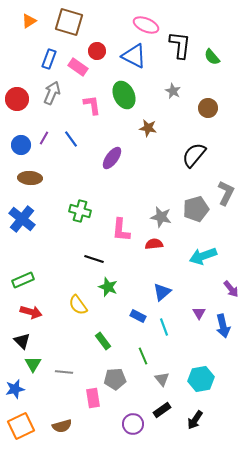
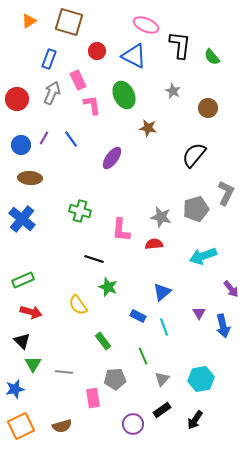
pink rectangle at (78, 67): moved 13 px down; rotated 30 degrees clockwise
gray triangle at (162, 379): rotated 21 degrees clockwise
